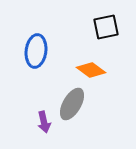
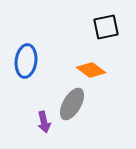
blue ellipse: moved 10 px left, 10 px down
